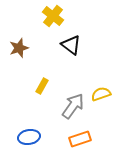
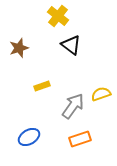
yellow cross: moved 5 px right
yellow rectangle: rotated 42 degrees clockwise
blue ellipse: rotated 20 degrees counterclockwise
